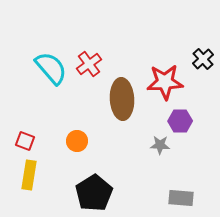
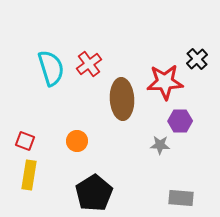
black cross: moved 6 px left
cyan semicircle: rotated 24 degrees clockwise
